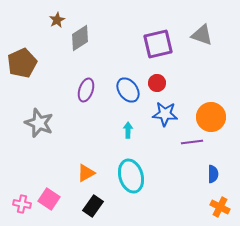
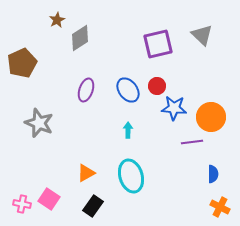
gray triangle: rotated 25 degrees clockwise
red circle: moved 3 px down
blue star: moved 9 px right, 6 px up
